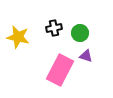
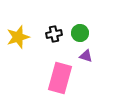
black cross: moved 6 px down
yellow star: rotated 30 degrees counterclockwise
pink rectangle: moved 8 px down; rotated 12 degrees counterclockwise
